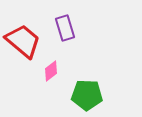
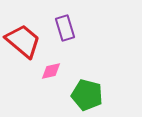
pink diamond: rotated 25 degrees clockwise
green pentagon: rotated 12 degrees clockwise
